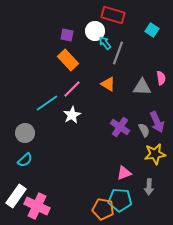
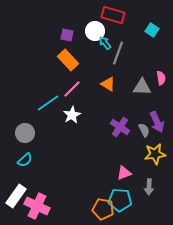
cyan line: moved 1 px right
